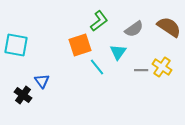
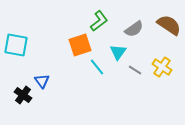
brown semicircle: moved 2 px up
gray line: moved 6 px left; rotated 32 degrees clockwise
